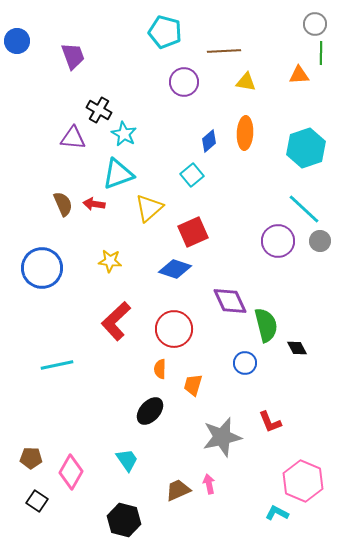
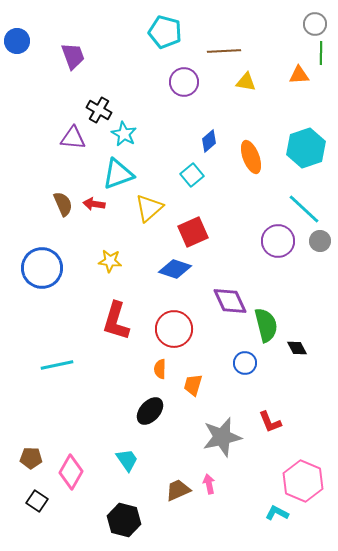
orange ellipse at (245, 133): moved 6 px right, 24 px down; rotated 24 degrees counterclockwise
red L-shape at (116, 321): rotated 30 degrees counterclockwise
